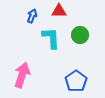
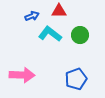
blue arrow: rotated 48 degrees clockwise
cyan L-shape: moved 1 px left, 4 px up; rotated 50 degrees counterclockwise
pink arrow: rotated 75 degrees clockwise
blue pentagon: moved 2 px up; rotated 15 degrees clockwise
